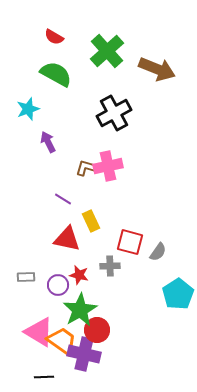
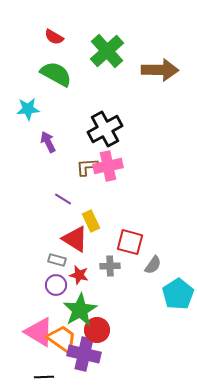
brown arrow: moved 3 px right, 1 px down; rotated 21 degrees counterclockwise
cyan star: rotated 15 degrees clockwise
black cross: moved 9 px left, 16 px down
brown L-shape: moved 1 px up; rotated 20 degrees counterclockwise
red triangle: moved 8 px right; rotated 20 degrees clockwise
gray semicircle: moved 5 px left, 13 px down
gray rectangle: moved 31 px right, 17 px up; rotated 18 degrees clockwise
purple circle: moved 2 px left
orange trapezoid: moved 2 px up
